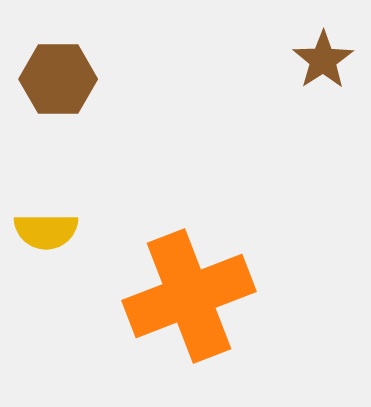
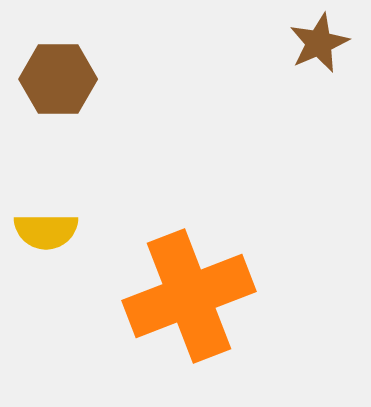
brown star: moved 4 px left, 17 px up; rotated 10 degrees clockwise
